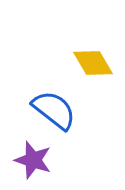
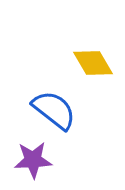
purple star: rotated 21 degrees counterclockwise
